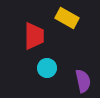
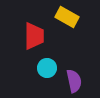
yellow rectangle: moved 1 px up
purple semicircle: moved 9 px left
